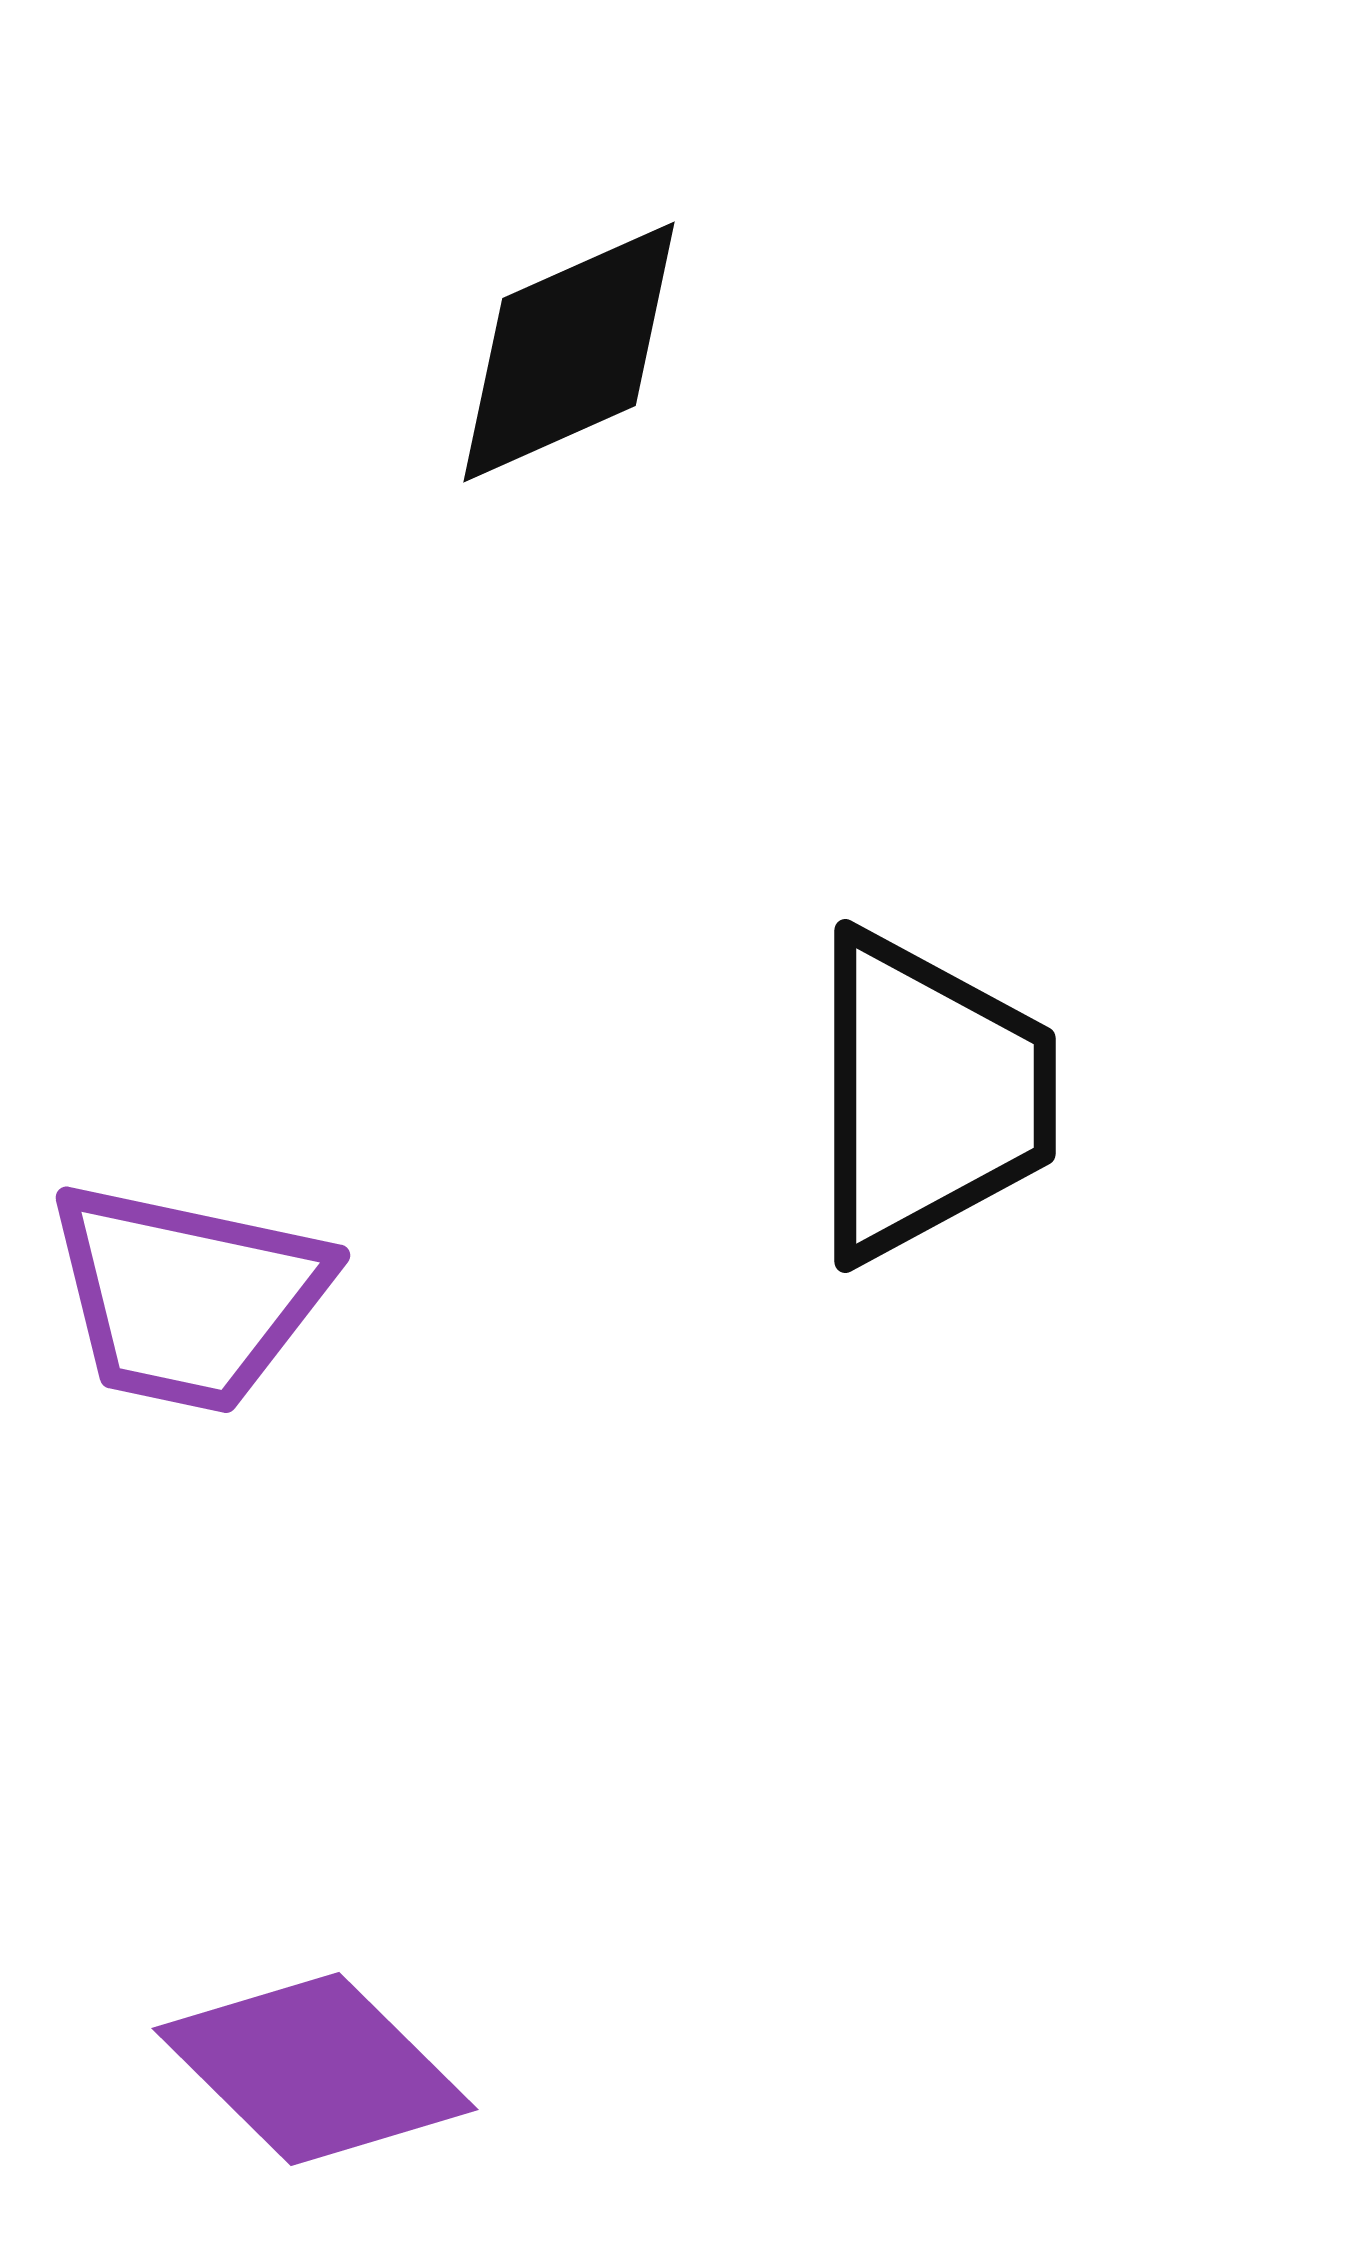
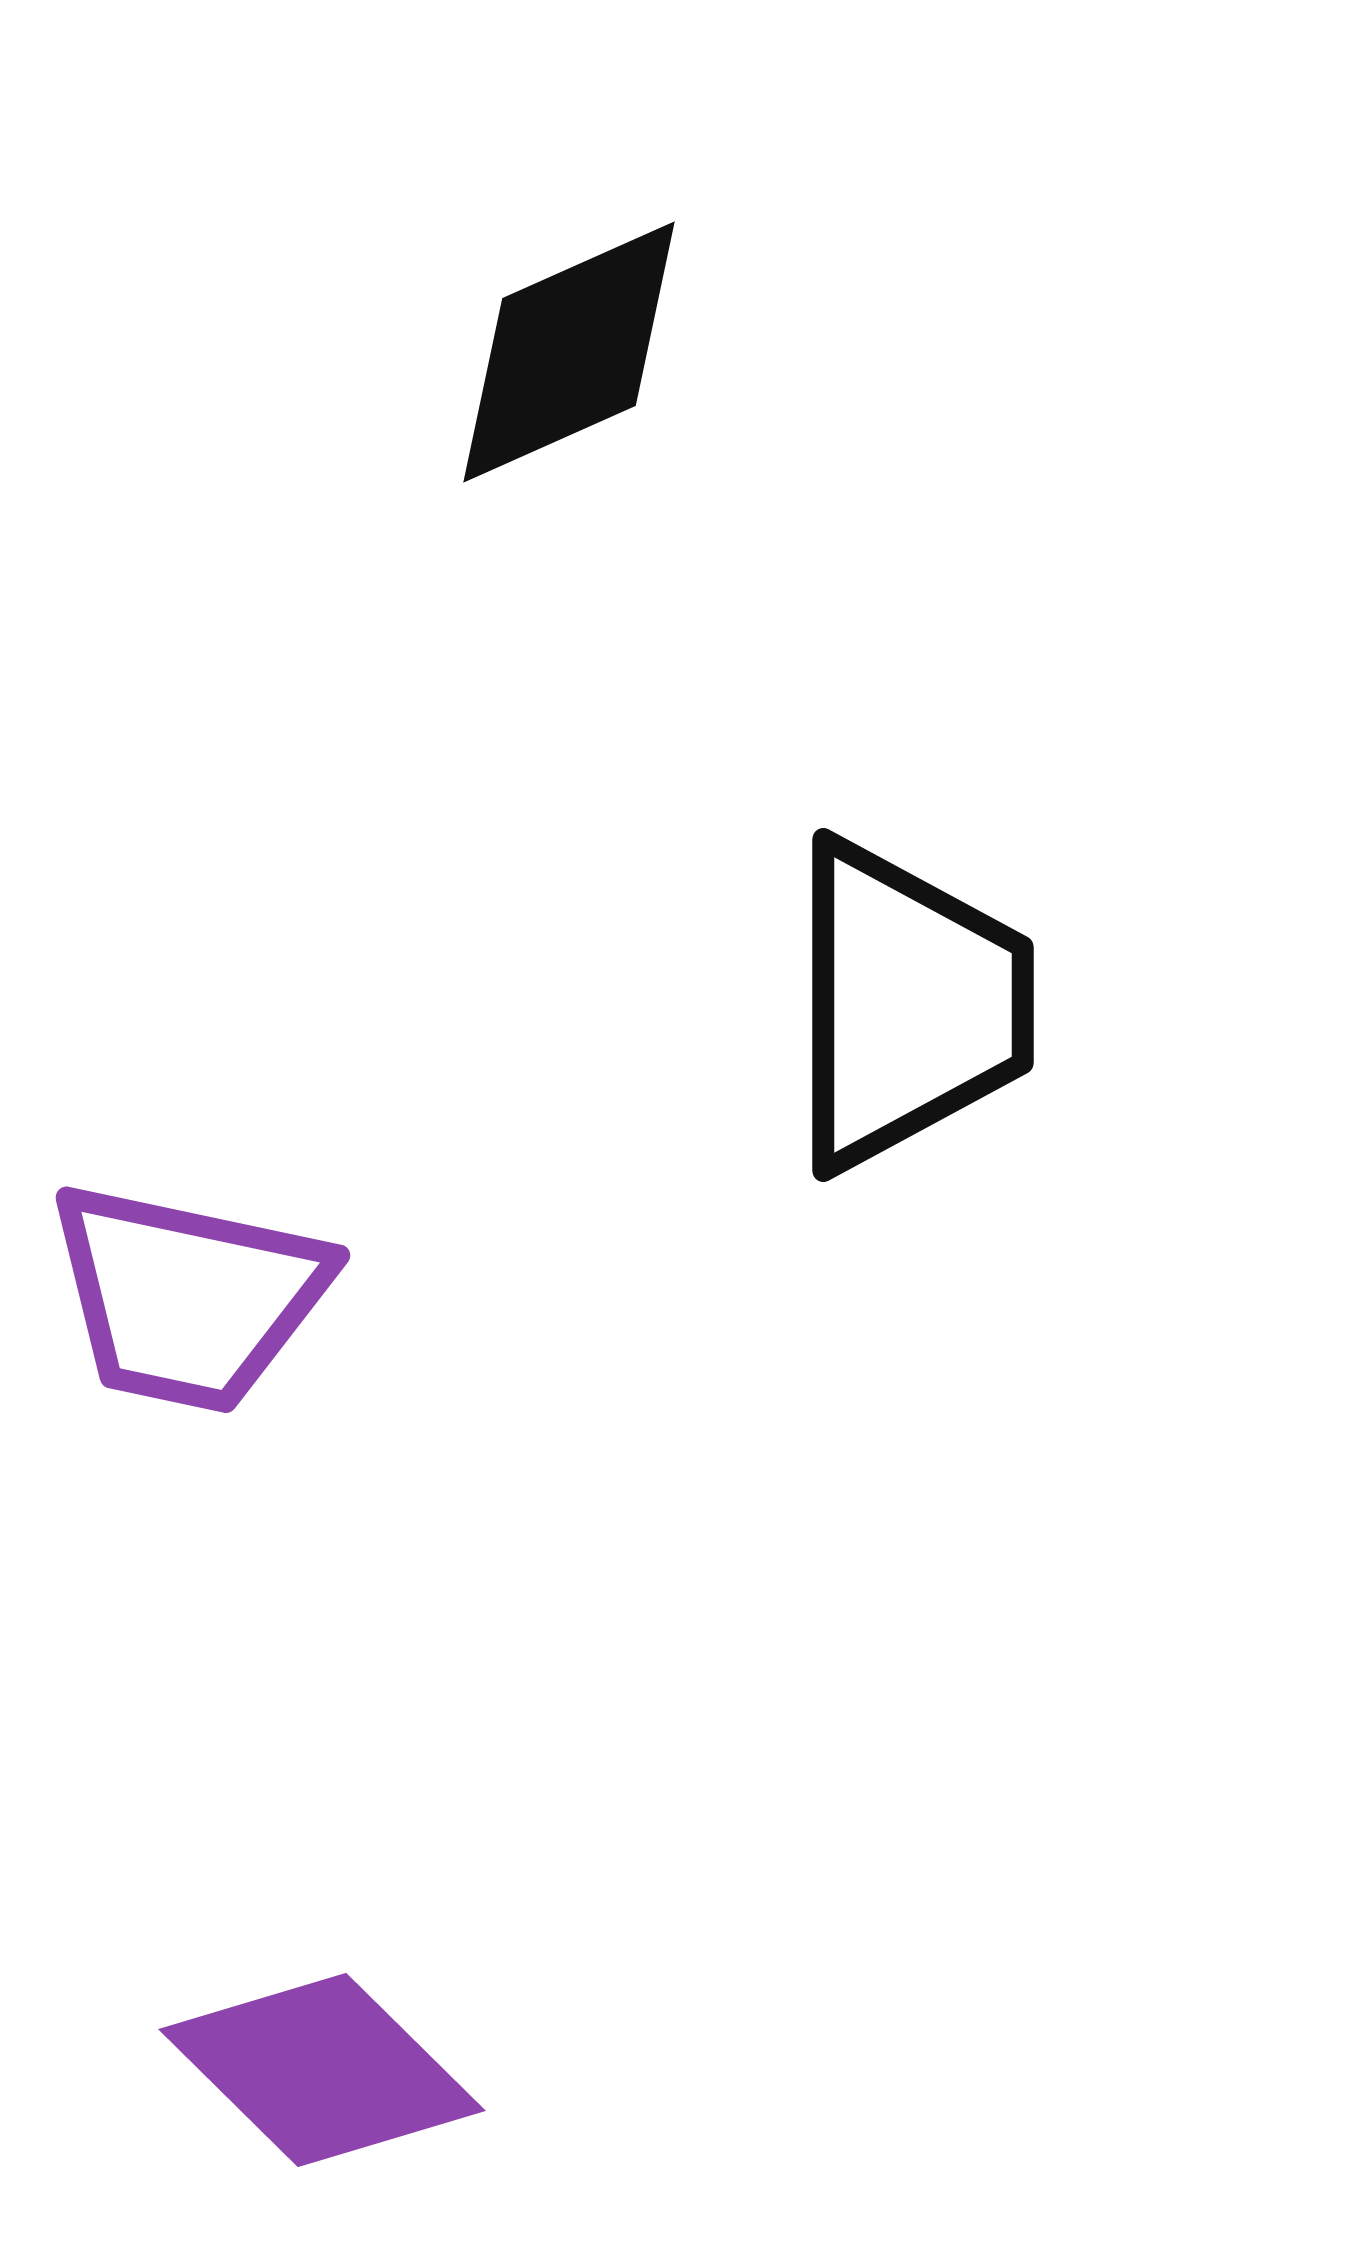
black trapezoid: moved 22 px left, 91 px up
purple diamond: moved 7 px right, 1 px down
